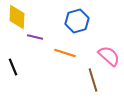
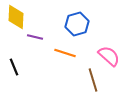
yellow diamond: moved 1 px left
blue hexagon: moved 3 px down
black line: moved 1 px right
